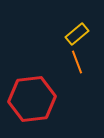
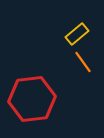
orange line: moved 6 px right; rotated 15 degrees counterclockwise
